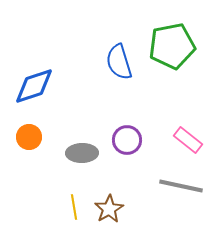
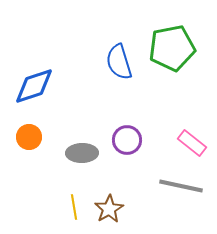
green pentagon: moved 2 px down
pink rectangle: moved 4 px right, 3 px down
